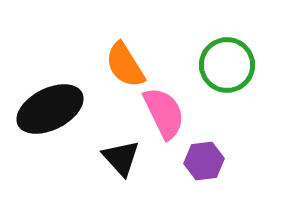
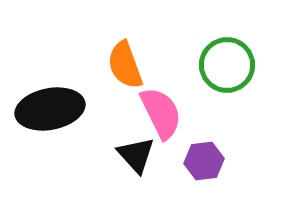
orange semicircle: rotated 12 degrees clockwise
black ellipse: rotated 16 degrees clockwise
pink semicircle: moved 3 px left
black triangle: moved 15 px right, 3 px up
